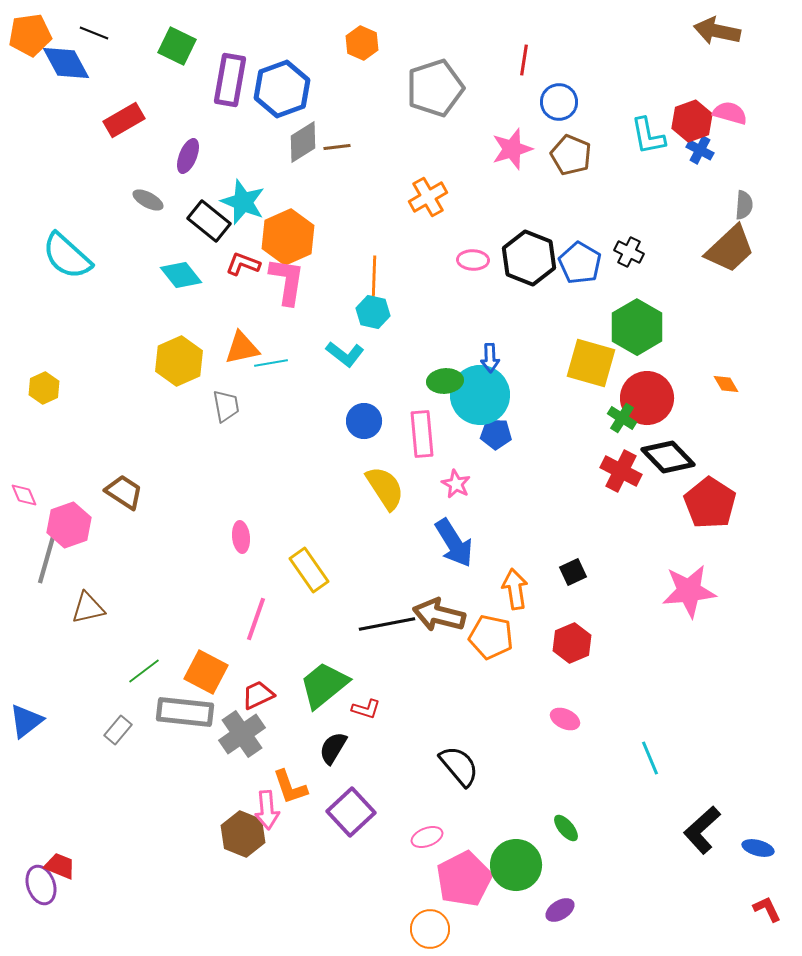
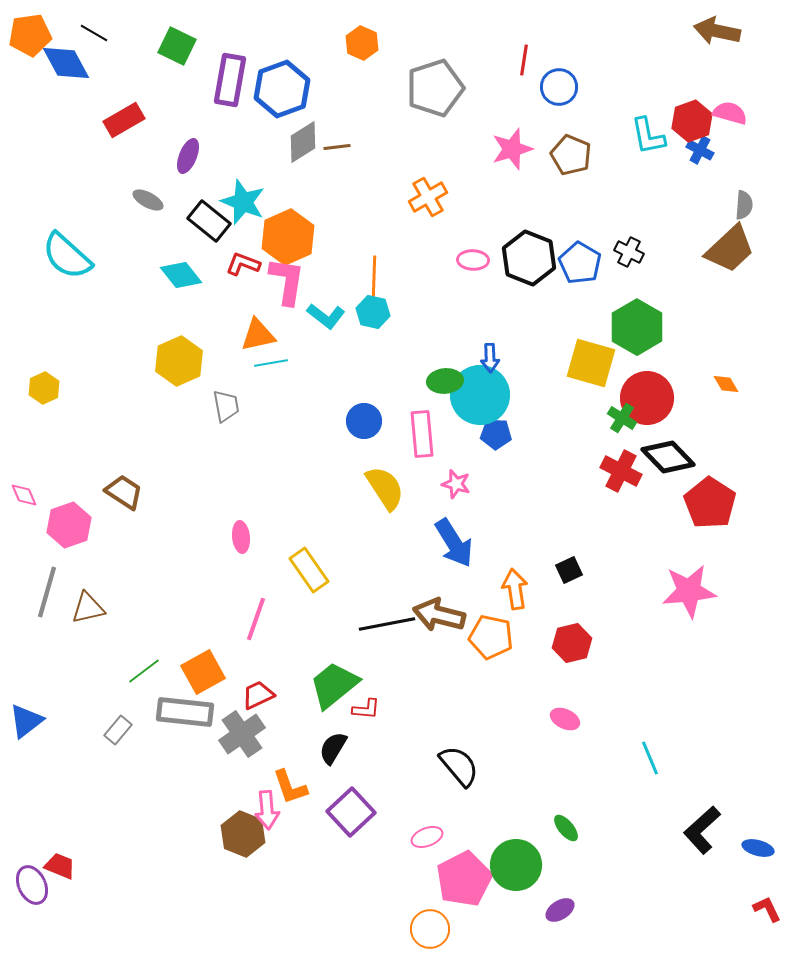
black line at (94, 33): rotated 8 degrees clockwise
blue circle at (559, 102): moved 15 px up
orange triangle at (242, 348): moved 16 px right, 13 px up
cyan L-shape at (345, 354): moved 19 px left, 38 px up
pink star at (456, 484): rotated 12 degrees counterclockwise
gray line at (47, 558): moved 34 px down
black square at (573, 572): moved 4 px left, 2 px up
red hexagon at (572, 643): rotated 9 degrees clockwise
orange square at (206, 672): moved 3 px left; rotated 33 degrees clockwise
green trapezoid at (324, 685): moved 10 px right
red L-shape at (366, 709): rotated 12 degrees counterclockwise
purple ellipse at (41, 885): moved 9 px left; rotated 6 degrees counterclockwise
